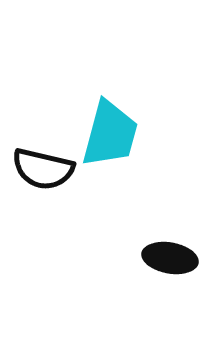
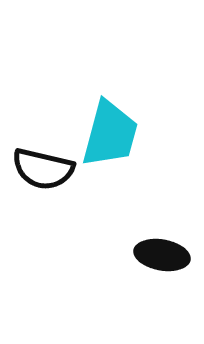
black ellipse: moved 8 px left, 3 px up
